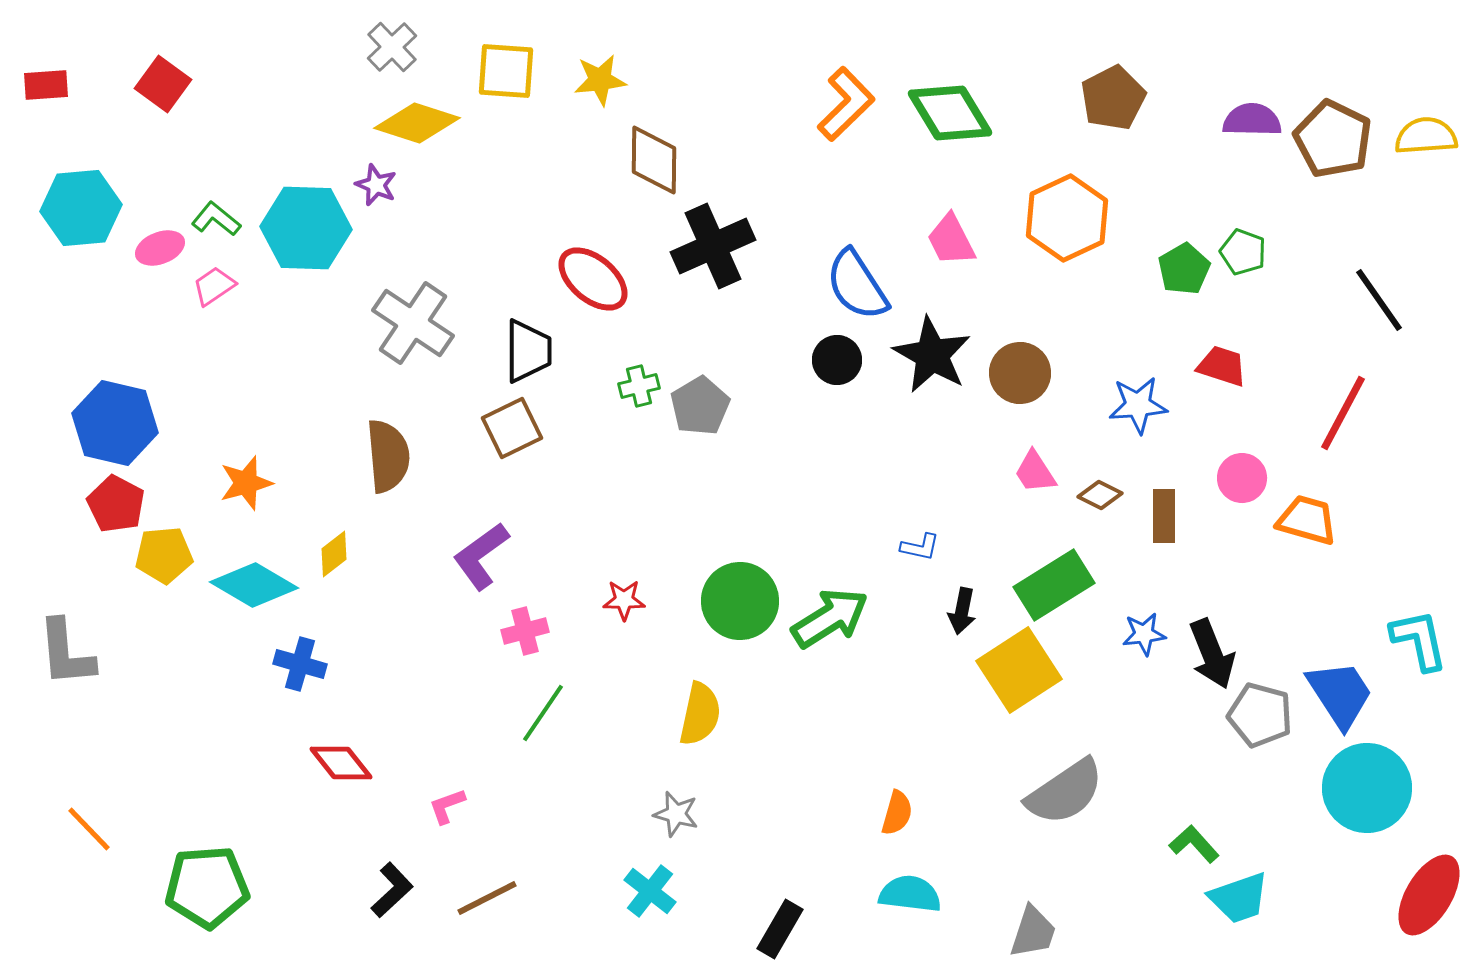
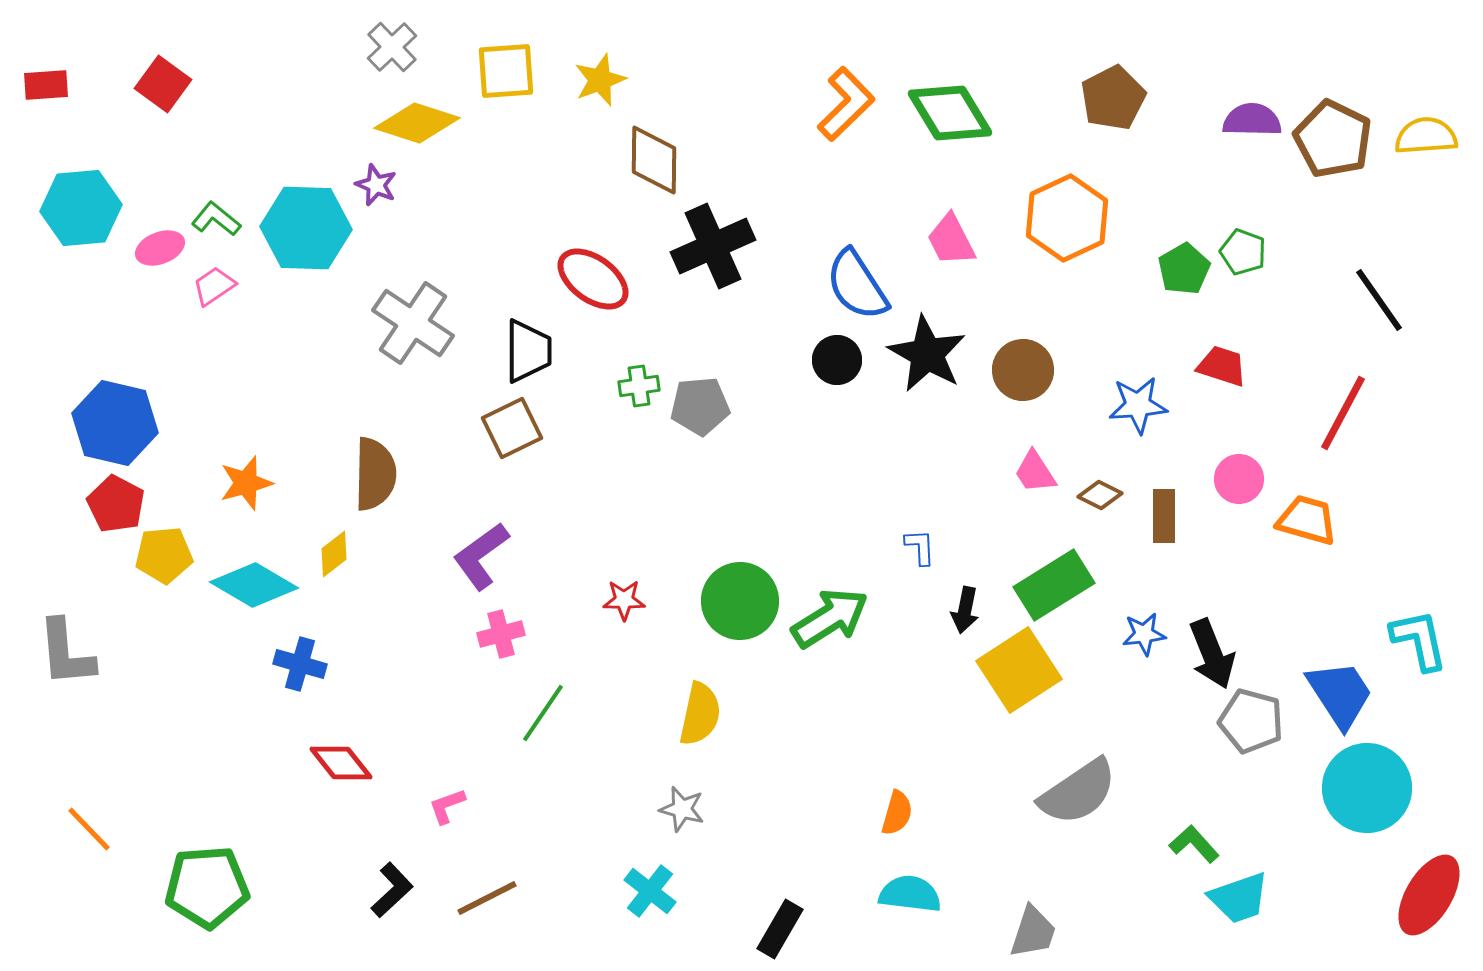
yellow square at (506, 71): rotated 8 degrees counterclockwise
yellow star at (600, 80): rotated 14 degrees counterclockwise
red ellipse at (593, 279): rotated 4 degrees counterclockwise
black star at (932, 355): moved 5 px left, 1 px up
brown circle at (1020, 373): moved 3 px right, 3 px up
green cross at (639, 386): rotated 6 degrees clockwise
gray pentagon at (700, 406): rotated 26 degrees clockwise
brown semicircle at (388, 456): moved 13 px left, 18 px down; rotated 6 degrees clockwise
pink circle at (1242, 478): moved 3 px left, 1 px down
blue L-shape at (920, 547): rotated 105 degrees counterclockwise
black arrow at (962, 611): moved 3 px right, 1 px up
pink cross at (525, 631): moved 24 px left, 3 px down
gray pentagon at (1260, 715): moved 9 px left, 6 px down
gray semicircle at (1065, 792): moved 13 px right
gray star at (676, 814): moved 6 px right, 5 px up
